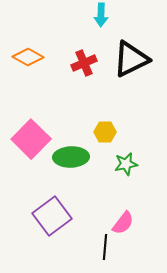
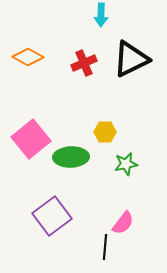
pink square: rotated 6 degrees clockwise
